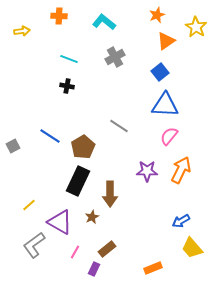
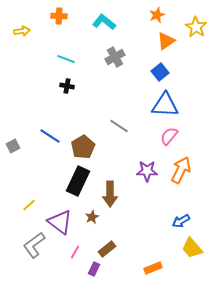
cyan line: moved 3 px left
purple triangle: rotated 8 degrees clockwise
